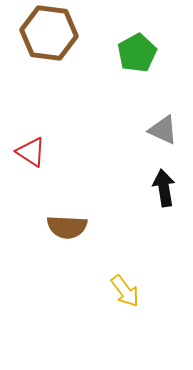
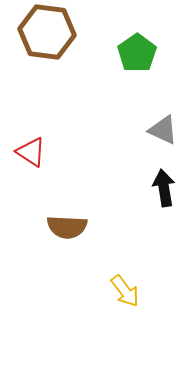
brown hexagon: moved 2 px left, 1 px up
green pentagon: rotated 6 degrees counterclockwise
